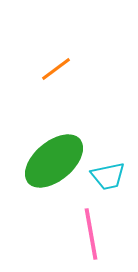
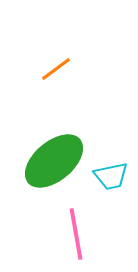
cyan trapezoid: moved 3 px right
pink line: moved 15 px left
